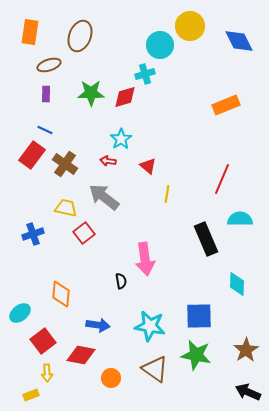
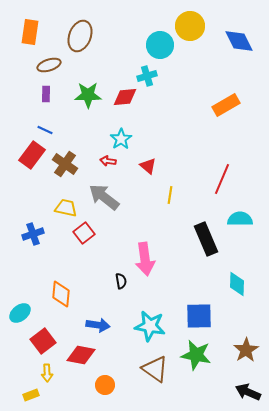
cyan cross at (145, 74): moved 2 px right, 2 px down
green star at (91, 93): moved 3 px left, 2 px down
red diamond at (125, 97): rotated 10 degrees clockwise
orange rectangle at (226, 105): rotated 8 degrees counterclockwise
yellow line at (167, 194): moved 3 px right, 1 px down
orange circle at (111, 378): moved 6 px left, 7 px down
